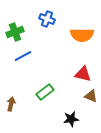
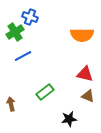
blue cross: moved 17 px left, 2 px up
green cross: rotated 12 degrees counterclockwise
red triangle: moved 2 px right
brown triangle: moved 3 px left
brown arrow: rotated 24 degrees counterclockwise
black star: moved 2 px left
